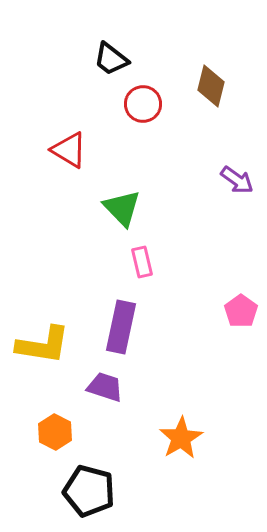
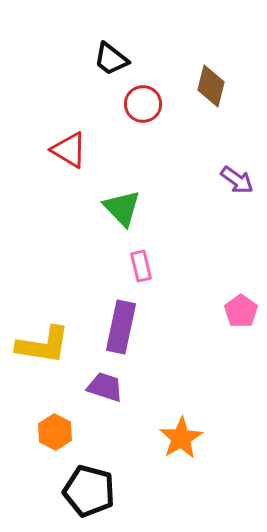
pink rectangle: moved 1 px left, 4 px down
